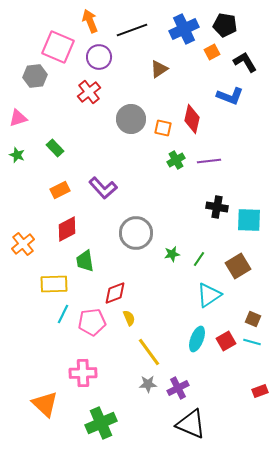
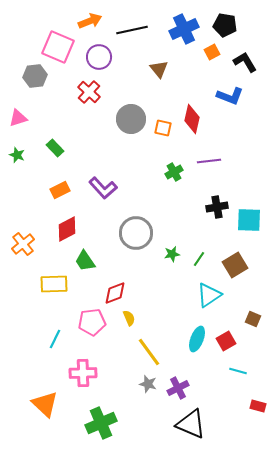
orange arrow at (90, 21): rotated 90 degrees clockwise
black line at (132, 30): rotated 8 degrees clockwise
brown triangle at (159, 69): rotated 36 degrees counterclockwise
red cross at (89, 92): rotated 10 degrees counterclockwise
green cross at (176, 160): moved 2 px left, 12 px down
black cross at (217, 207): rotated 20 degrees counterclockwise
green trapezoid at (85, 261): rotated 25 degrees counterclockwise
brown square at (238, 266): moved 3 px left, 1 px up
cyan line at (63, 314): moved 8 px left, 25 px down
cyan line at (252, 342): moved 14 px left, 29 px down
gray star at (148, 384): rotated 18 degrees clockwise
red rectangle at (260, 391): moved 2 px left, 15 px down; rotated 35 degrees clockwise
